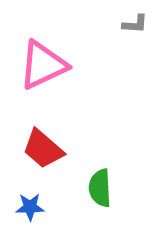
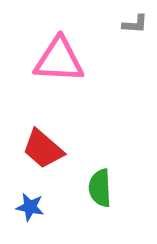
pink triangle: moved 16 px right, 5 px up; rotated 28 degrees clockwise
blue star: rotated 12 degrees clockwise
